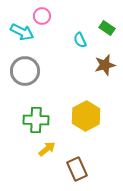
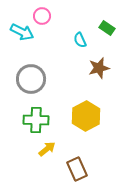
brown star: moved 6 px left, 3 px down
gray circle: moved 6 px right, 8 px down
